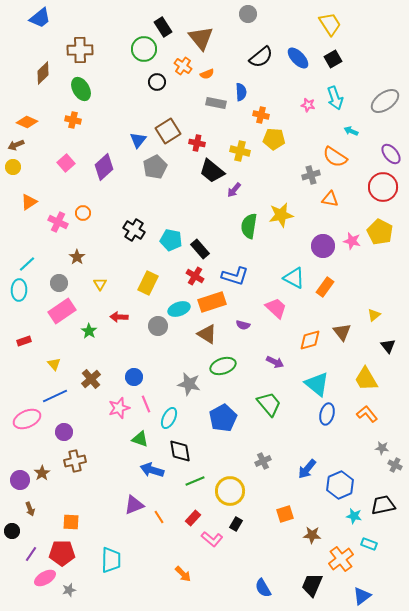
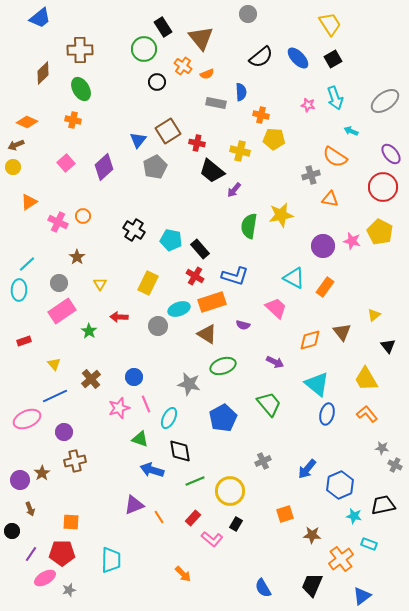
orange circle at (83, 213): moved 3 px down
